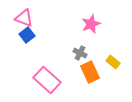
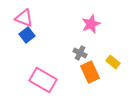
pink rectangle: moved 4 px left; rotated 12 degrees counterclockwise
